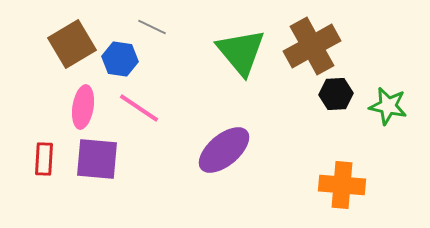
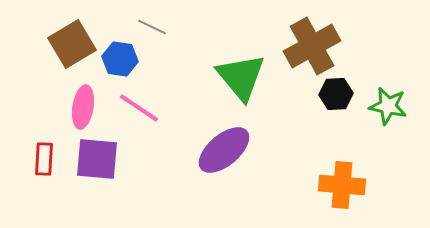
green triangle: moved 25 px down
